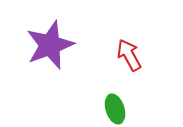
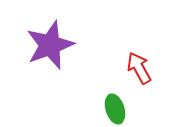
red arrow: moved 10 px right, 13 px down
